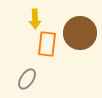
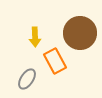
yellow arrow: moved 18 px down
orange rectangle: moved 8 px right, 17 px down; rotated 35 degrees counterclockwise
